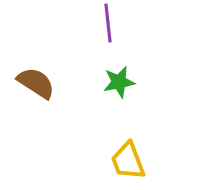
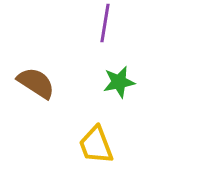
purple line: moved 3 px left; rotated 15 degrees clockwise
yellow trapezoid: moved 32 px left, 16 px up
